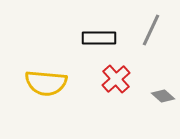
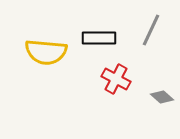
red cross: rotated 20 degrees counterclockwise
yellow semicircle: moved 31 px up
gray diamond: moved 1 px left, 1 px down
